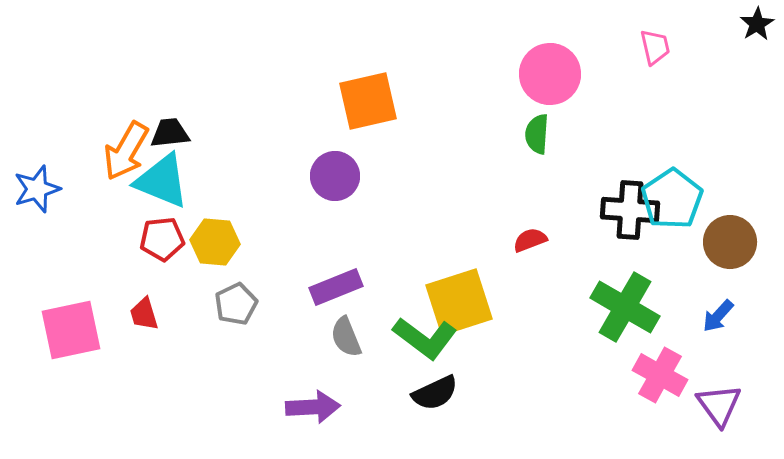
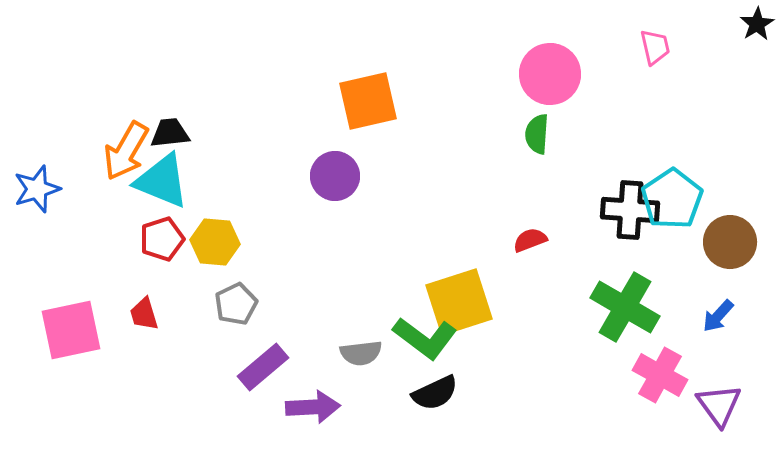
red pentagon: rotated 12 degrees counterclockwise
purple rectangle: moved 73 px left, 80 px down; rotated 18 degrees counterclockwise
gray semicircle: moved 15 px right, 16 px down; rotated 75 degrees counterclockwise
